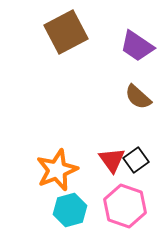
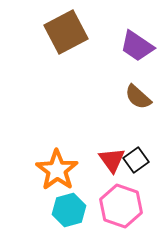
orange star: rotated 15 degrees counterclockwise
pink hexagon: moved 4 px left
cyan hexagon: moved 1 px left
